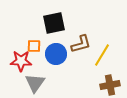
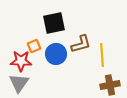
orange square: rotated 24 degrees counterclockwise
yellow line: rotated 35 degrees counterclockwise
gray triangle: moved 16 px left
